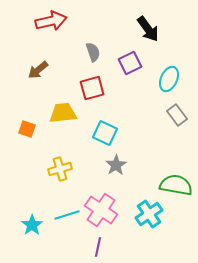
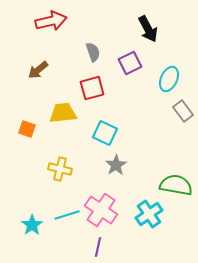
black arrow: rotated 8 degrees clockwise
gray rectangle: moved 6 px right, 4 px up
yellow cross: rotated 30 degrees clockwise
